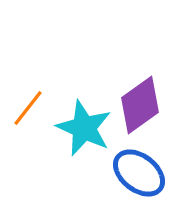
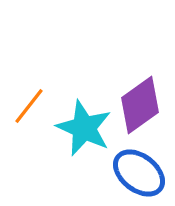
orange line: moved 1 px right, 2 px up
